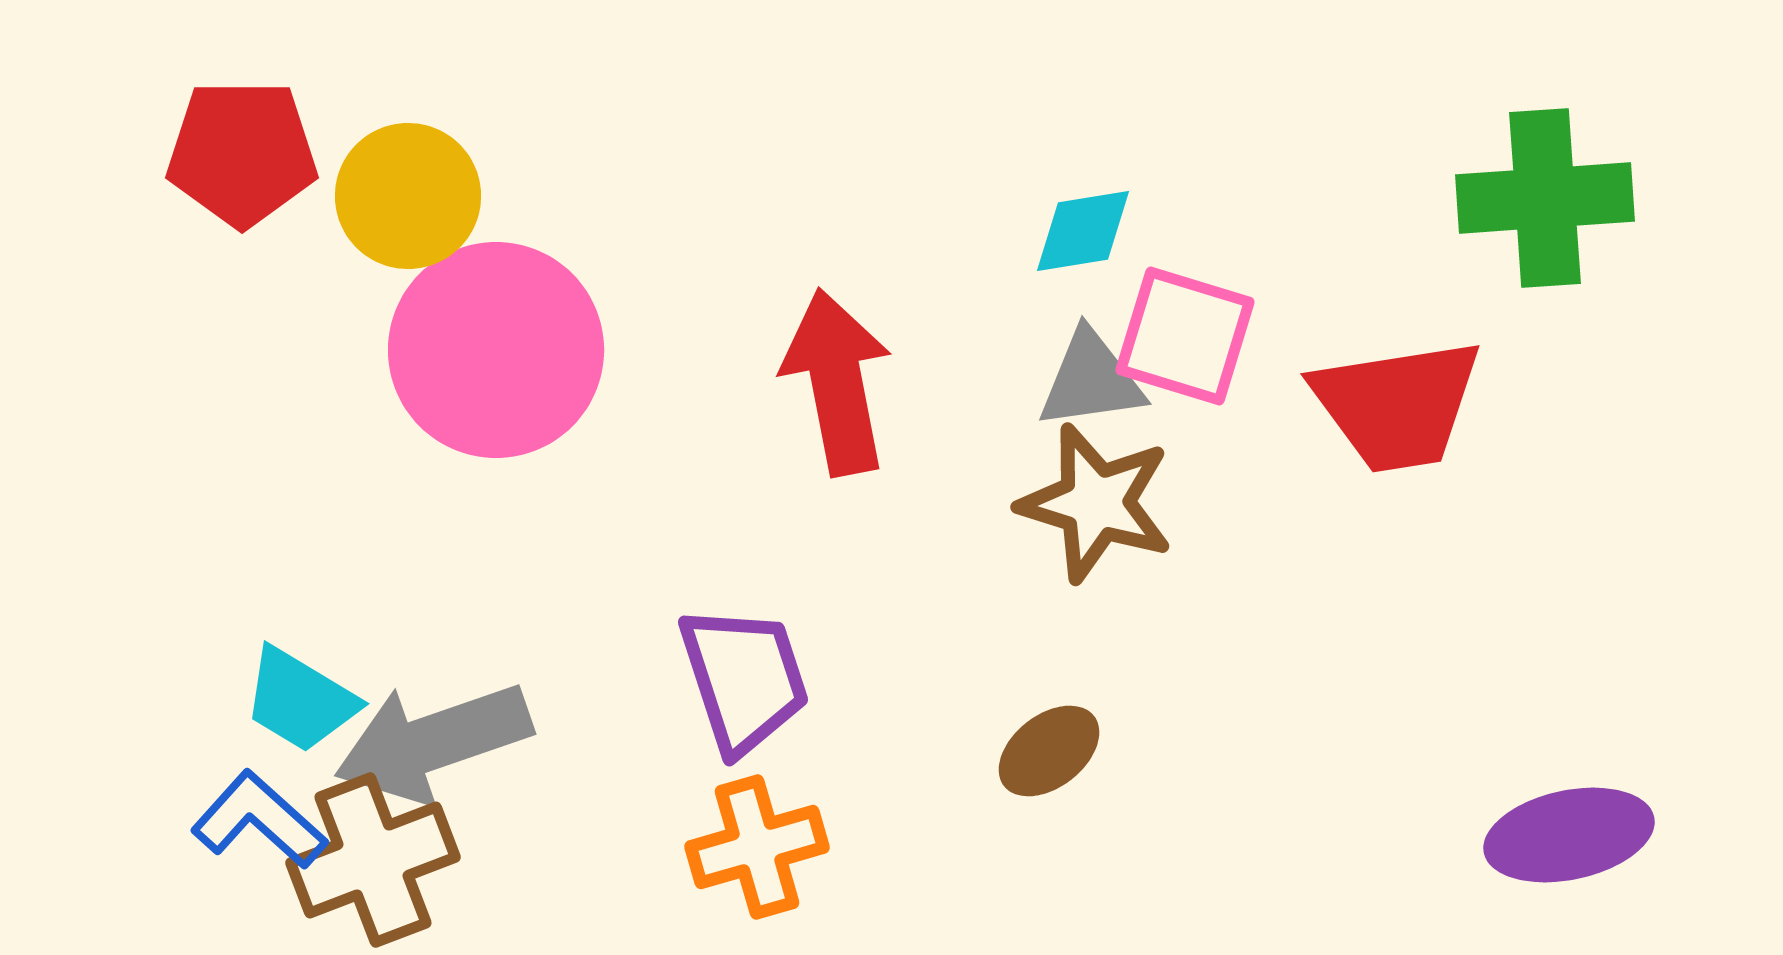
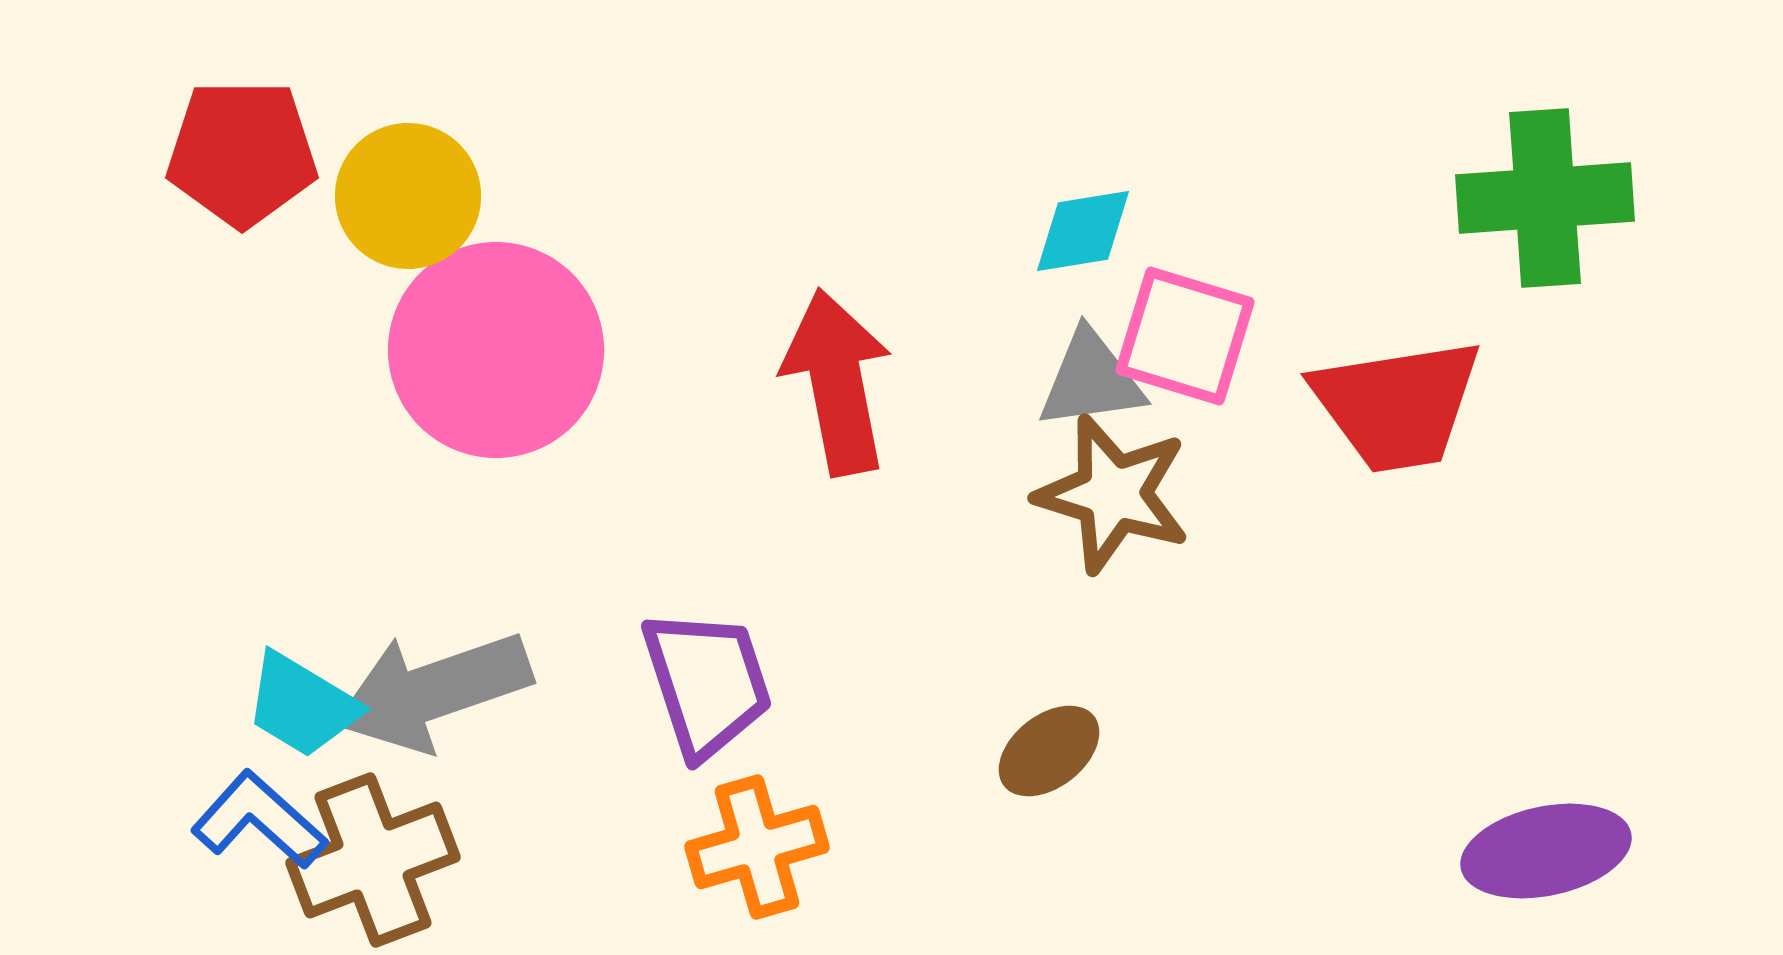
brown star: moved 17 px right, 9 px up
purple trapezoid: moved 37 px left, 4 px down
cyan trapezoid: moved 2 px right, 5 px down
gray arrow: moved 51 px up
purple ellipse: moved 23 px left, 16 px down
